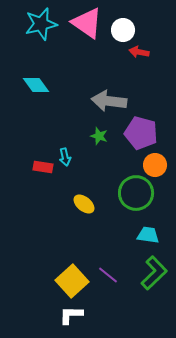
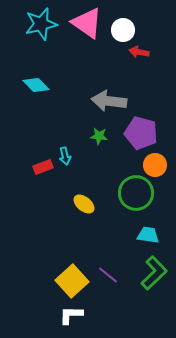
cyan diamond: rotated 8 degrees counterclockwise
green star: rotated 12 degrees counterclockwise
cyan arrow: moved 1 px up
red rectangle: rotated 30 degrees counterclockwise
